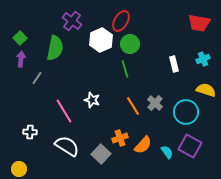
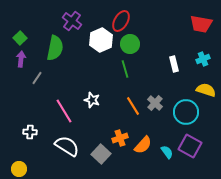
red trapezoid: moved 2 px right, 1 px down
